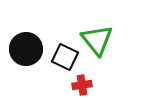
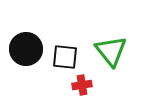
green triangle: moved 14 px right, 11 px down
black square: rotated 20 degrees counterclockwise
